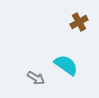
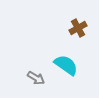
brown cross: moved 1 px left, 6 px down
